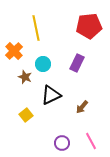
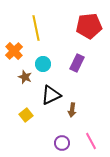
brown arrow: moved 10 px left, 3 px down; rotated 32 degrees counterclockwise
